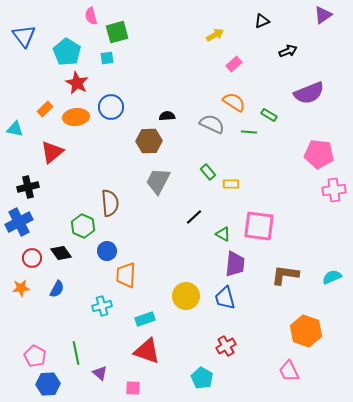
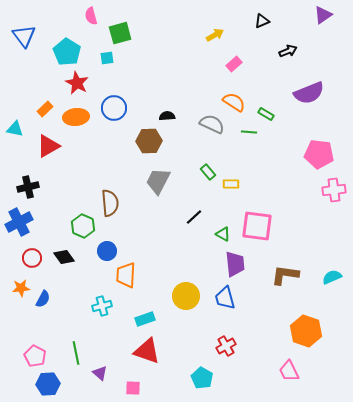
green square at (117, 32): moved 3 px right, 1 px down
blue circle at (111, 107): moved 3 px right, 1 px down
green rectangle at (269, 115): moved 3 px left, 1 px up
red triangle at (52, 152): moved 4 px left, 6 px up; rotated 10 degrees clockwise
pink square at (259, 226): moved 2 px left
black diamond at (61, 253): moved 3 px right, 4 px down
purple trapezoid at (235, 264): rotated 12 degrees counterclockwise
blue semicircle at (57, 289): moved 14 px left, 10 px down
